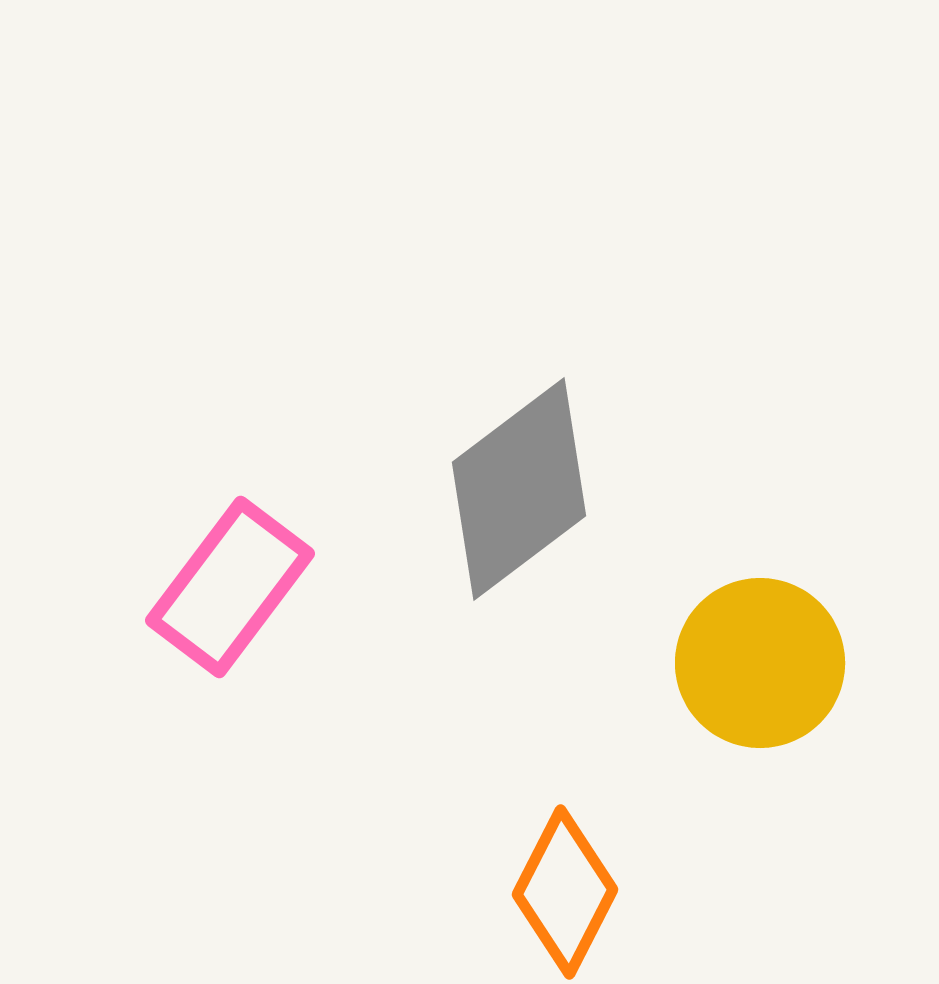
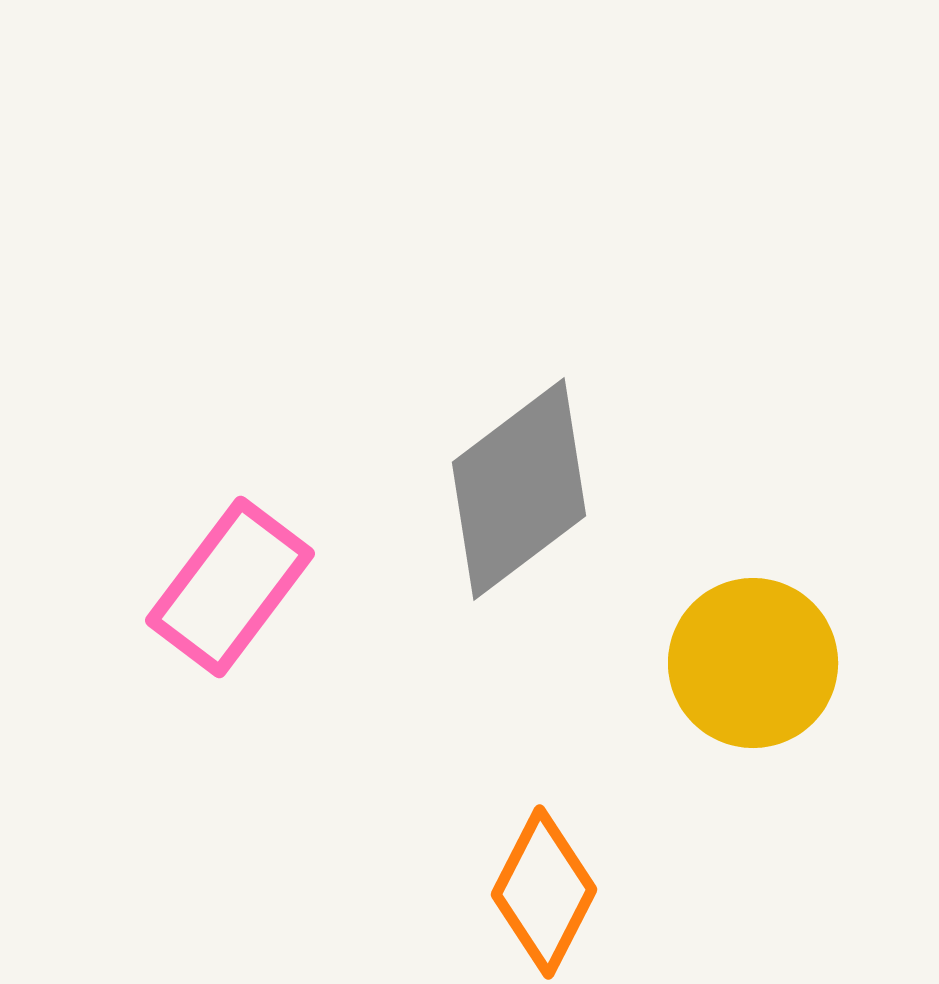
yellow circle: moved 7 px left
orange diamond: moved 21 px left
